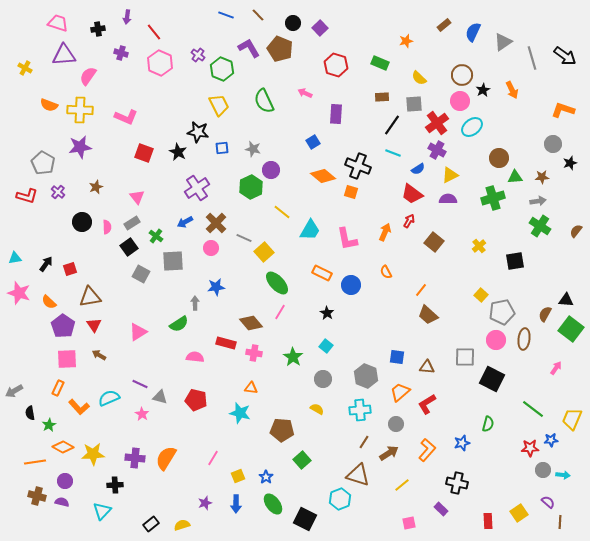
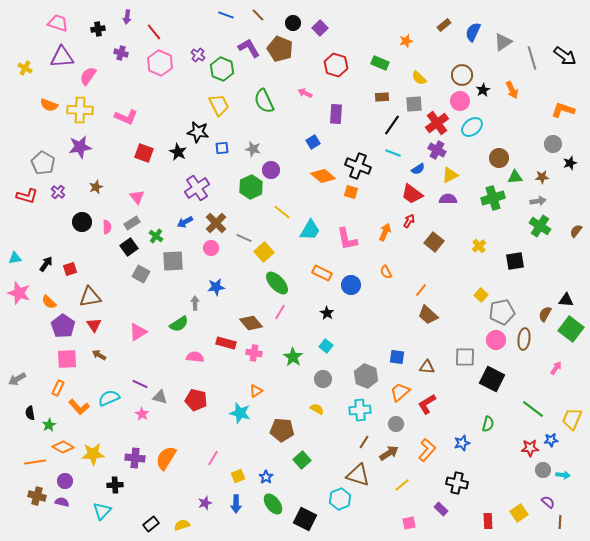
purple triangle at (64, 55): moved 2 px left, 2 px down
orange triangle at (251, 388): moved 5 px right, 3 px down; rotated 40 degrees counterclockwise
gray arrow at (14, 391): moved 3 px right, 12 px up
